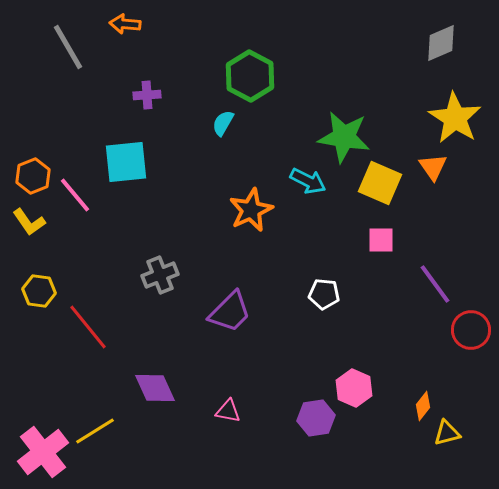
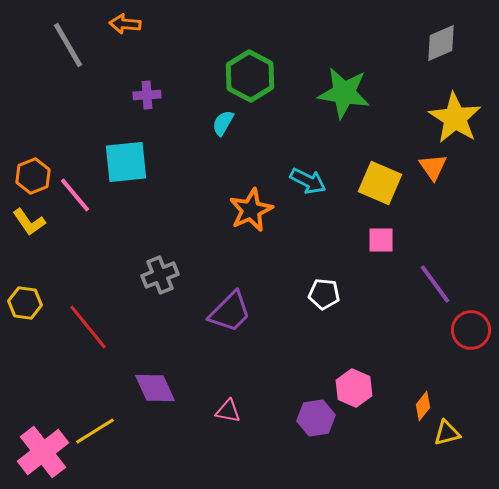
gray line: moved 2 px up
green star: moved 44 px up
yellow hexagon: moved 14 px left, 12 px down
